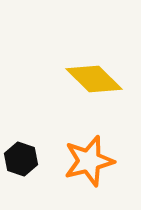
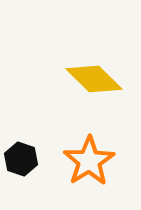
orange star: rotated 18 degrees counterclockwise
